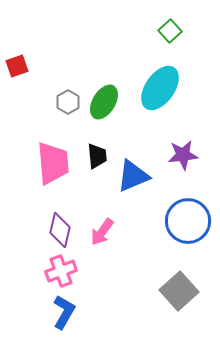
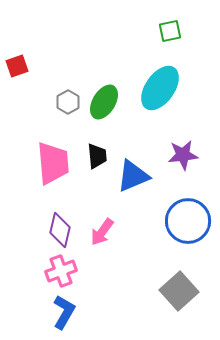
green square: rotated 30 degrees clockwise
